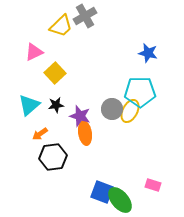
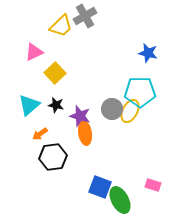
black star: rotated 21 degrees clockwise
blue square: moved 2 px left, 5 px up
green ellipse: rotated 12 degrees clockwise
